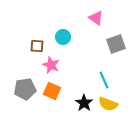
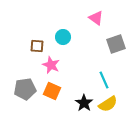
yellow semicircle: rotated 54 degrees counterclockwise
